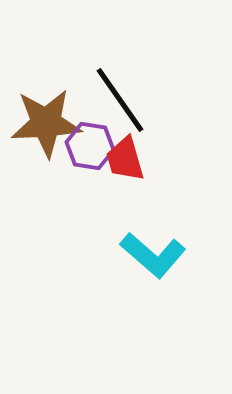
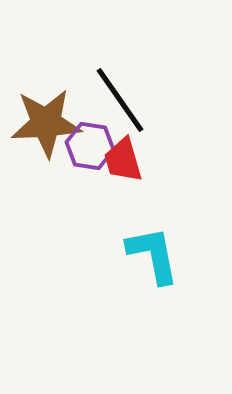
red trapezoid: moved 2 px left, 1 px down
cyan L-shape: rotated 142 degrees counterclockwise
